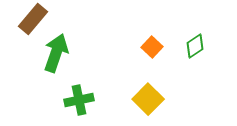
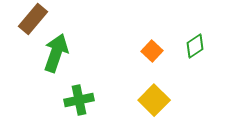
orange square: moved 4 px down
yellow square: moved 6 px right, 1 px down
